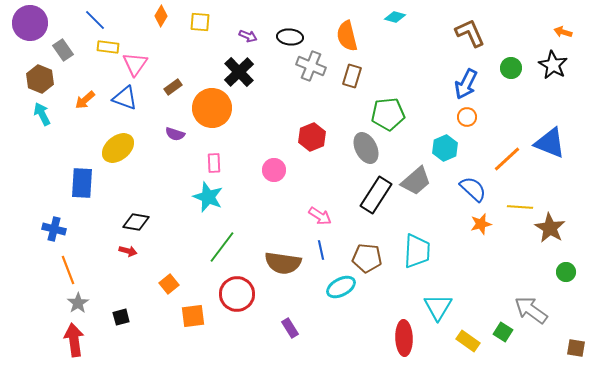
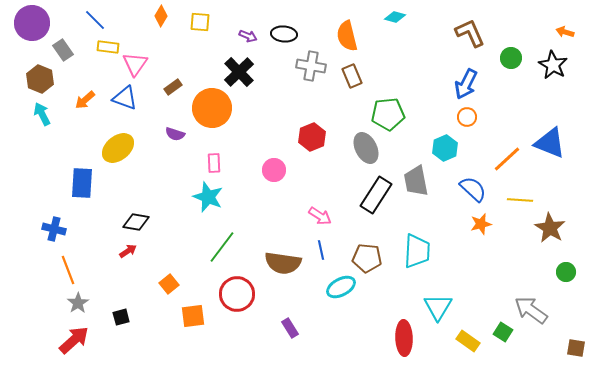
purple circle at (30, 23): moved 2 px right
orange arrow at (563, 32): moved 2 px right
black ellipse at (290, 37): moved 6 px left, 3 px up
gray cross at (311, 66): rotated 12 degrees counterclockwise
green circle at (511, 68): moved 10 px up
brown rectangle at (352, 76): rotated 40 degrees counterclockwise
gray trapezoid at (416, 181): rotated 120 degrees clockwise
yellow line at (520, 207): moved 7 px up
red arrow at (128, 251): rotated 48 degrees counterclockwise
red arrow at (74, 340): rotated 56 degrees clockwise
